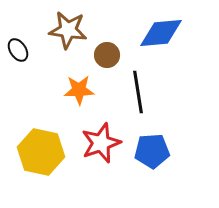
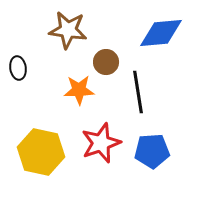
black ellipse: moved 18 px down; rotated 25 degrees clockwise
brown circle: moved 1 px left, 7 px down
